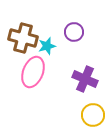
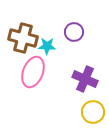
cyan star: rotated 18 degrees clockwise
yellow circle: moved 3 px up
